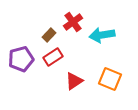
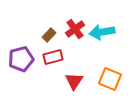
red cross: moved 2 px right, 7 px down
cyan arrow: moved 3 px up
red rectangle: rotated 18 degrees clockwise
red triangle: rotated 24 degrees counterclockwise
